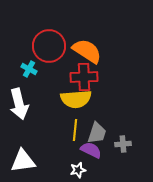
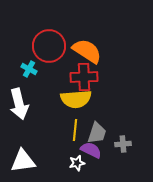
white star: moved 1 px left, 7 px up
